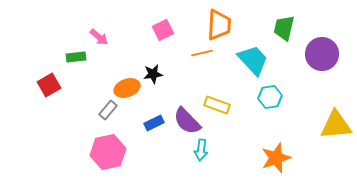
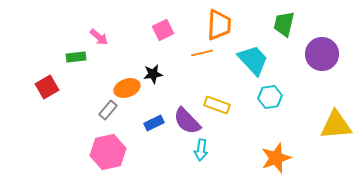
green trapezoid: moved 4 px up
red square: moved 2 px left, 2 px down
